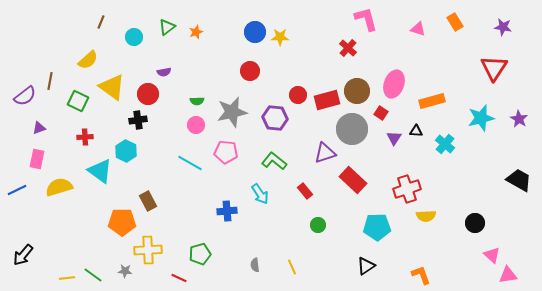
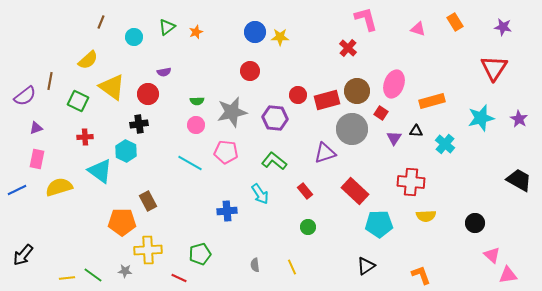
black cross at (138, 120): moved 1 px right, 4 px down
purple triangle at (39, 128): moved 3 px left
red rectangle at (353, 180): moved 2 px right, 11 px down
red cross at (407, 189): moved 4 px right, 7 px up; rotated 24 degrees clockwise
green circle at (318, 225): moved 10 px left, 2 px down
cyan pentagon at (377, 227): moved 2 px right, 3 px up
